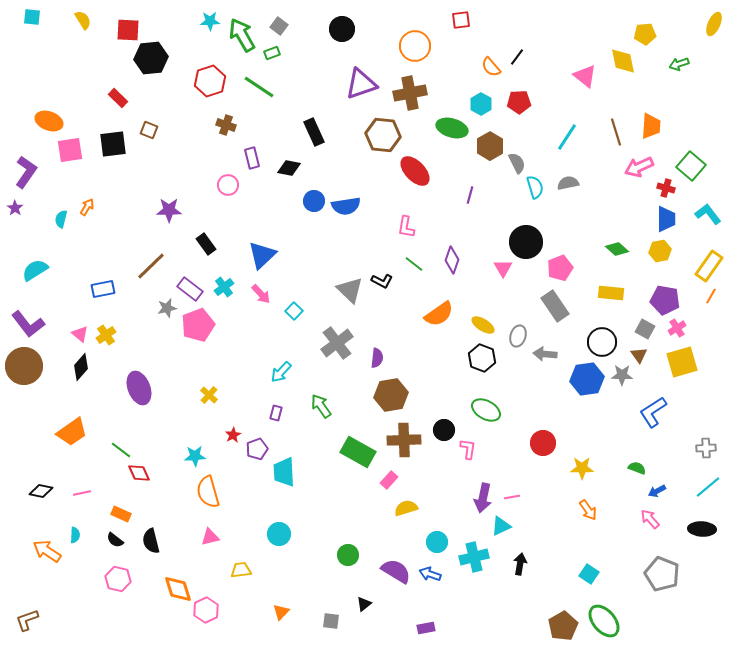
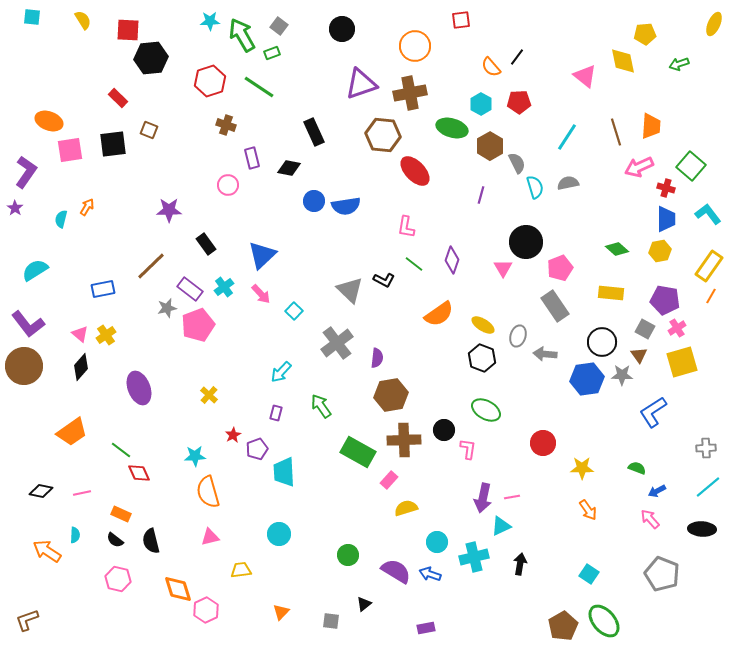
purple line at (470, 195): moved 11 px right
black L-shape at (382, 281): moved 2 px right, 1 px up
